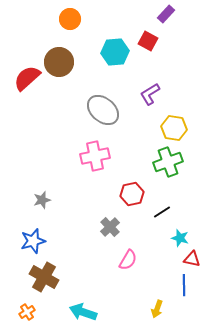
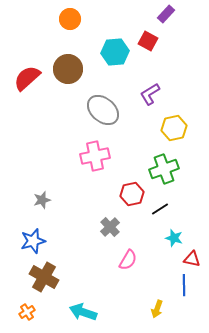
brown circle: moved 9 px right, 7 px down
yellow hexagon: rotated 20 degrees counterclockwise
green cross: moved 4 px left, 7 px down
black line: moved 2 px left, 3 px up
cyan star: moved 6 px left
